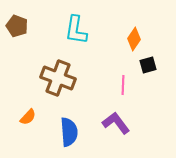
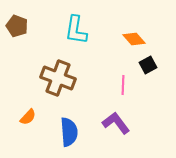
orange diamond: rotated 75 degrees counterclockwise
black square: rotated 12 degrees counterclockwise
